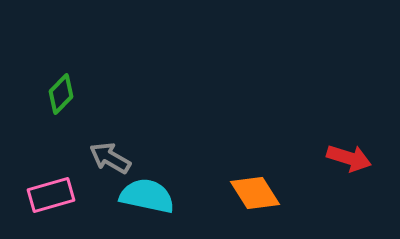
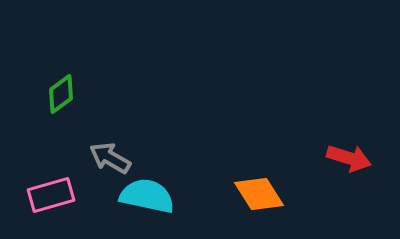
green diamond: rotated 9 degrees clockwise
orange diamond: moved 4 px right, 1 px down
